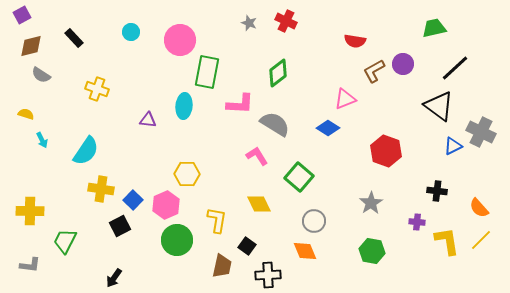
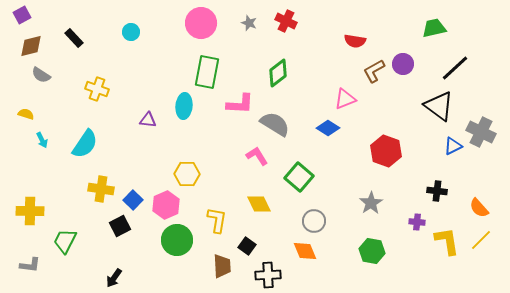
pink circle at (180, 40): moved 21 px right, 17 px up
cyan semicircle at (86, 151): moved 1 px left, 7 px up
brown trapezoid at (222, 266): rotated 15 degrees counterclockwise
